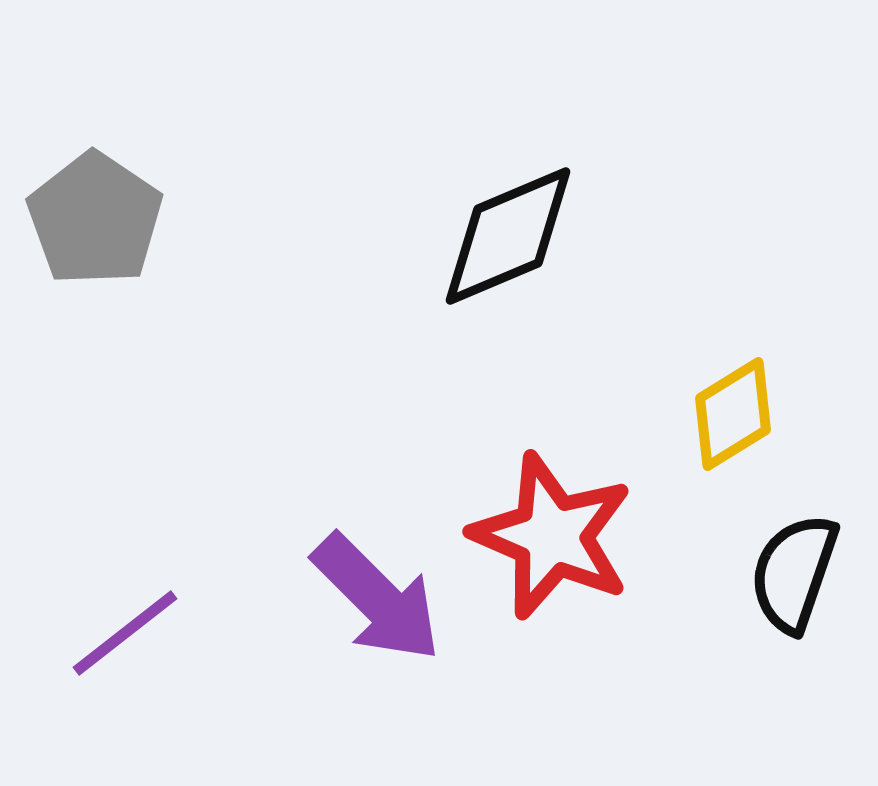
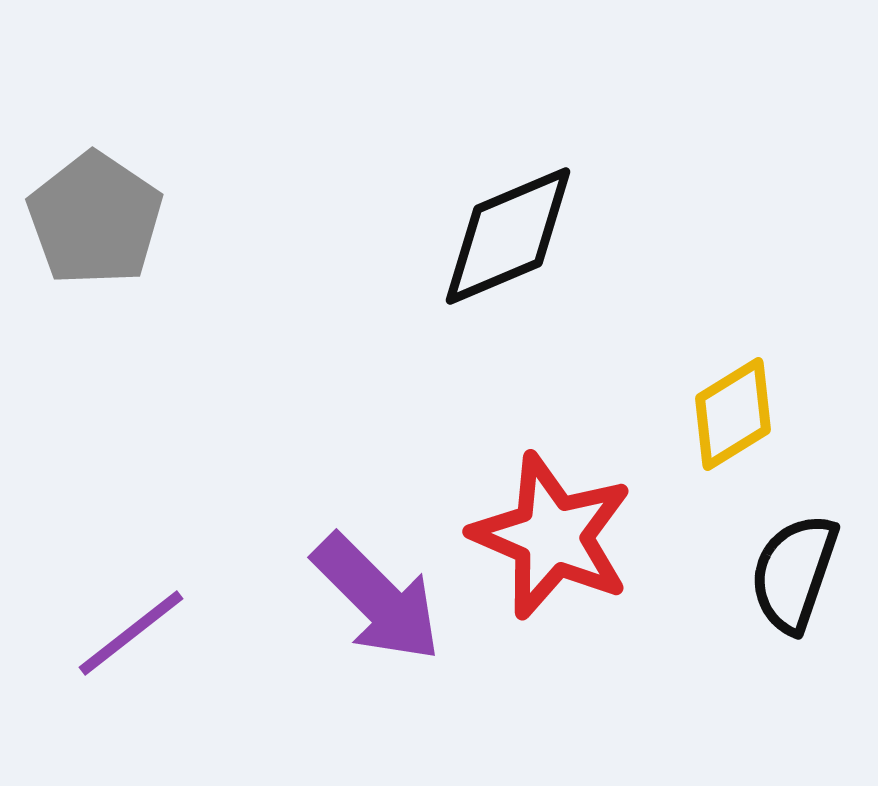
purple line: moved 6 px right
